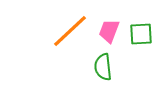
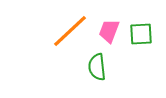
green semicircle: moved 6 px left
